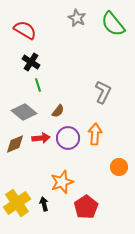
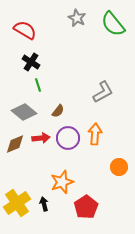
gray L-shape: rotated 35 degrees clockwise
